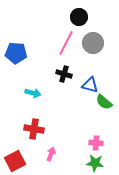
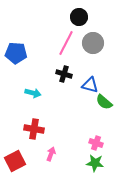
pink cross: rotated 16 degrees clockwise
